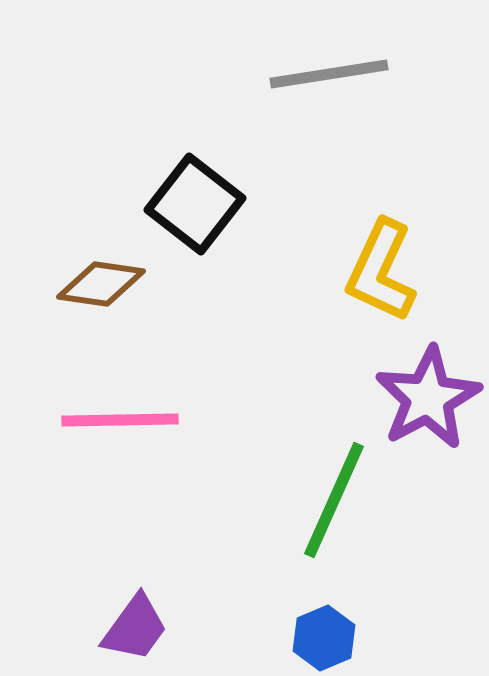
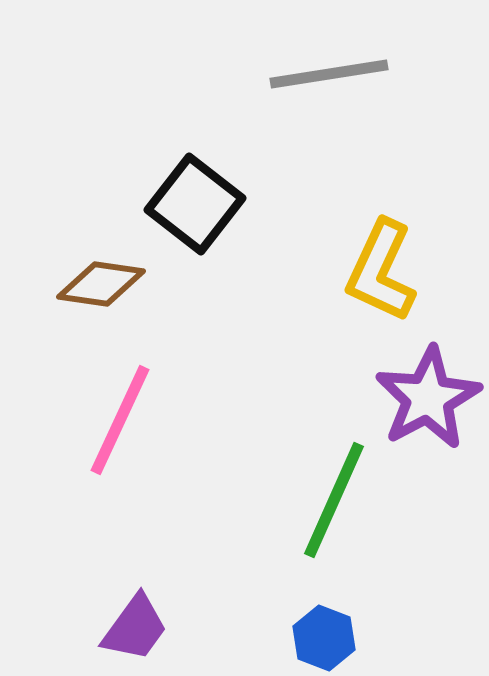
pink line: rotated 64 degrees counterclockwise
blue hexagon: rotated 16 degrees counterclockwise
